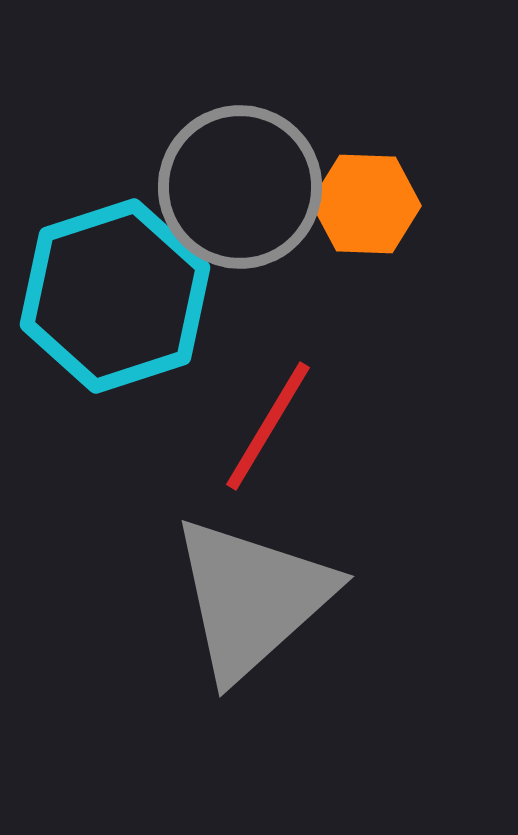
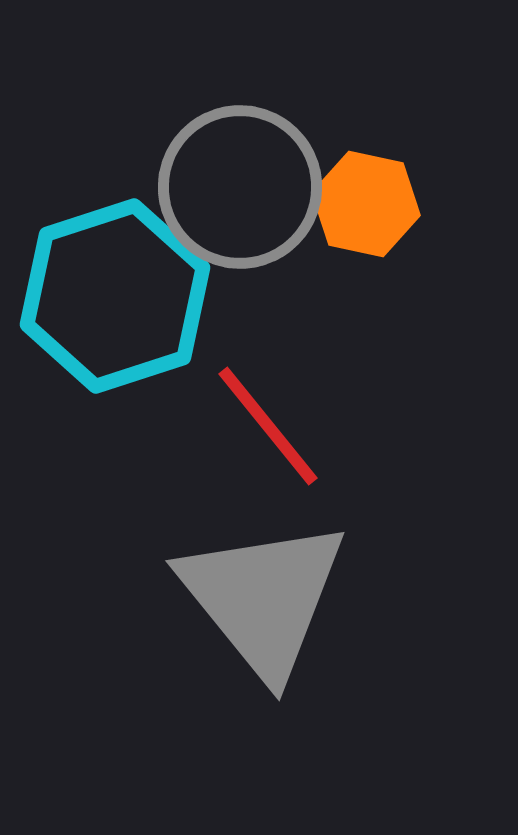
orange hexagon: rotated 10 degrees clockwise
red line: rotated 70 degrees counterclockwise
gray triangle: moved 11 px right; rotated 27 degrees counterclockwise
